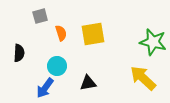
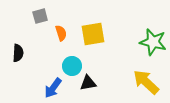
black semicircle: moved 1 px left
cyan circle: moved 15 px right
yellow arrow: moved 3 px right, 4 px down
blue arrow: moved 8 px right
